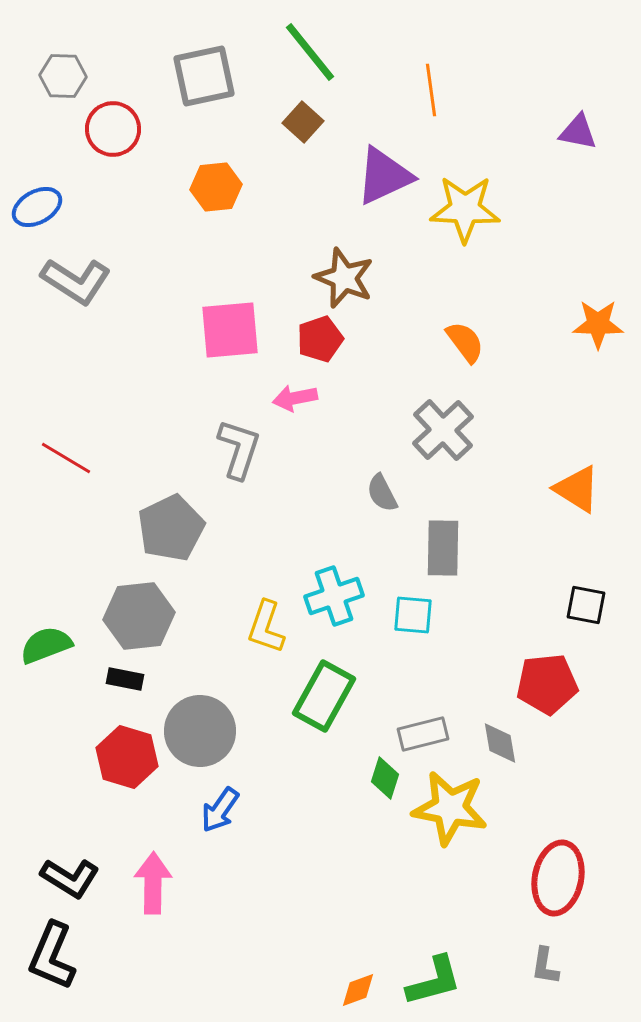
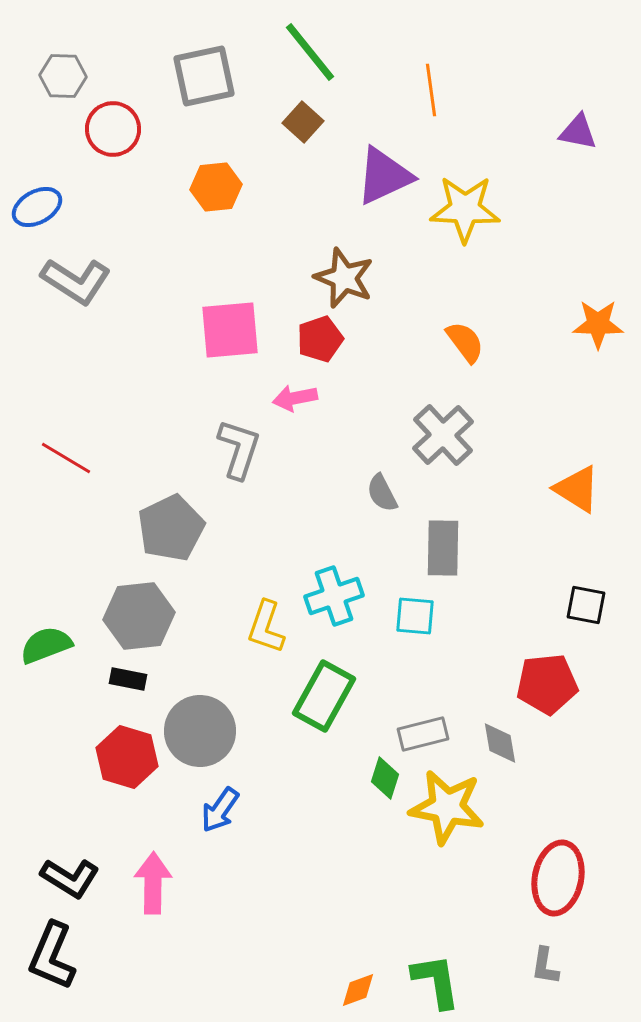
gray cross at (443, 430): moved 5 px down
cyan square at (413, 615): moved 2 px right, 1 px down
black rectangle at (125, 679): moved 3 px right
yellow star at (450, 808): moved 3 px left, 1 px up
green L-shape at (434, 981): moved 2 px right; rotated 84 degrees counterclockwise
